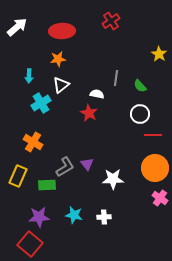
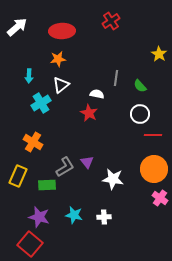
purple triangle: moved 2 px up
orange circle: moved 1 px left, 1 px down
white star: rotated 10 degrees clockwise
purple star: rotated 20 degrees clockwise
